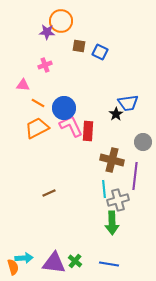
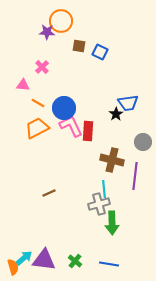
pink cross: moved 3 px left, 2 px down; rotated 24 degrees counterclockwise
gray cross: moved 19 px left, 4 px down
cyan arrow: rotated 36 degrees counterclockwise
purple triangle: moved 10 px left, 3 px up
